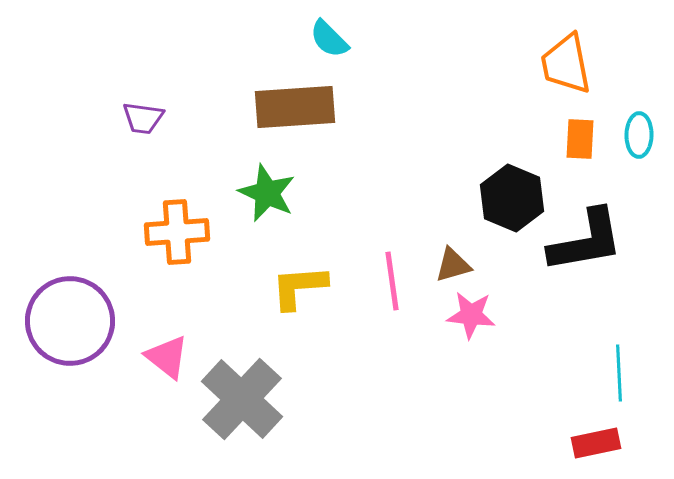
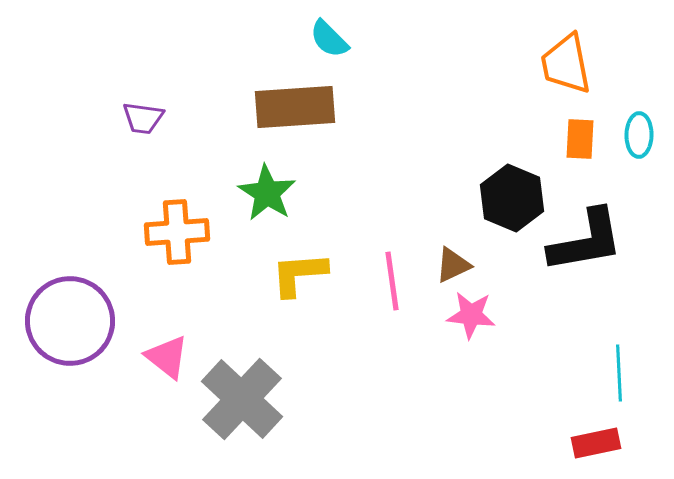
green star: rotated 8 degrees clockwise
brown triangle: rotated 9 degrees counterclockwise
yellow L-shape: moved 13 px up
